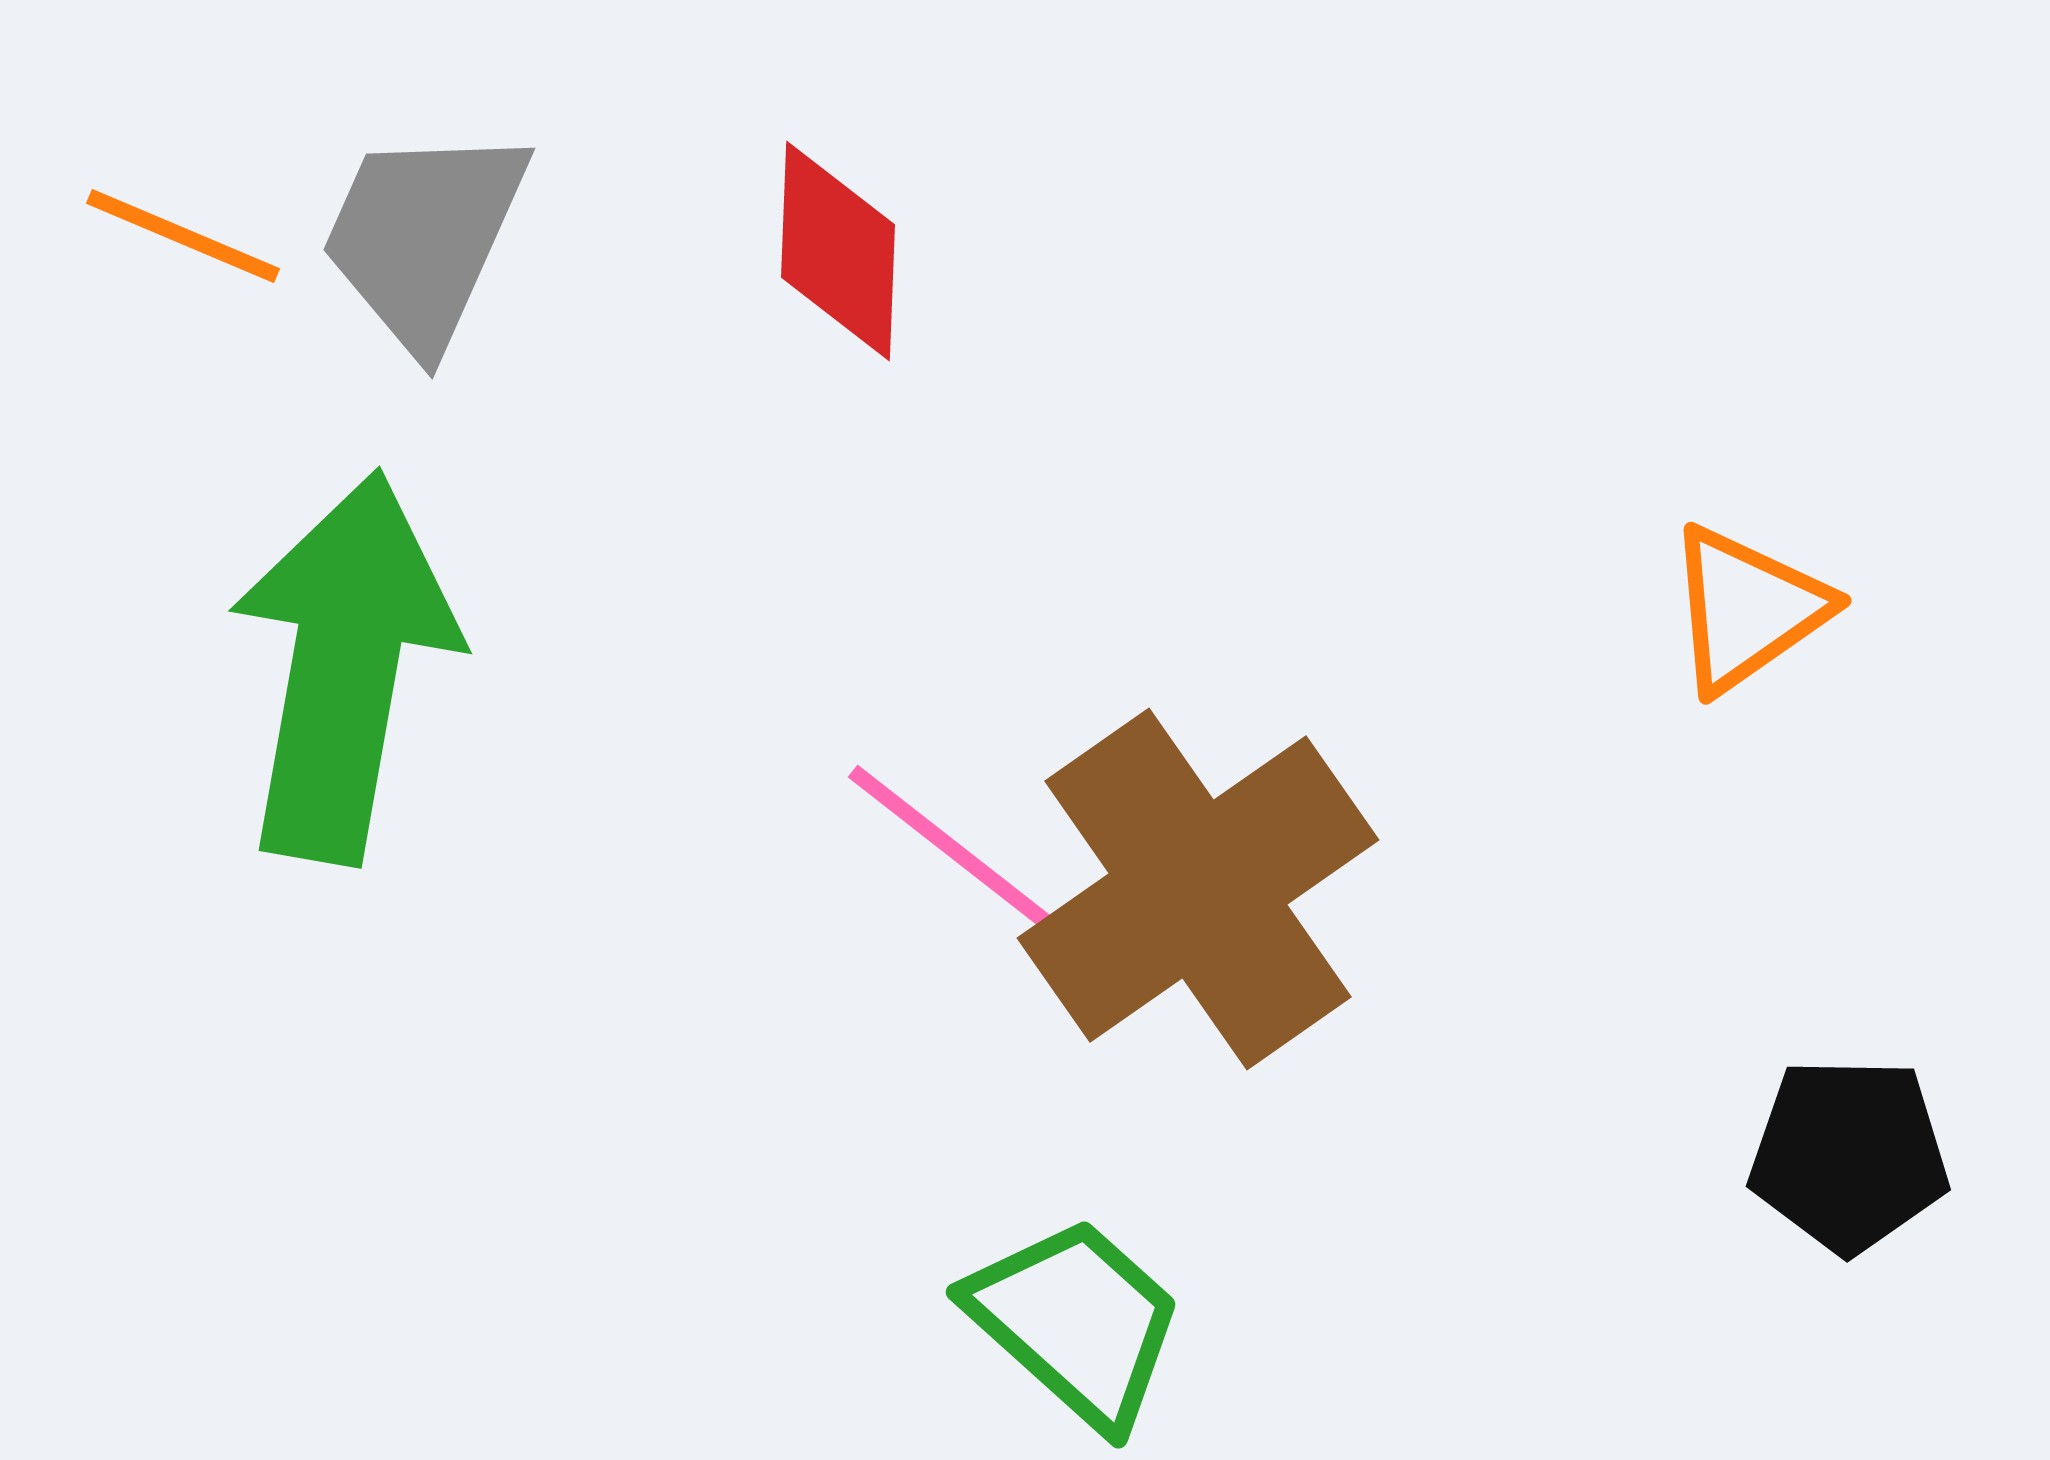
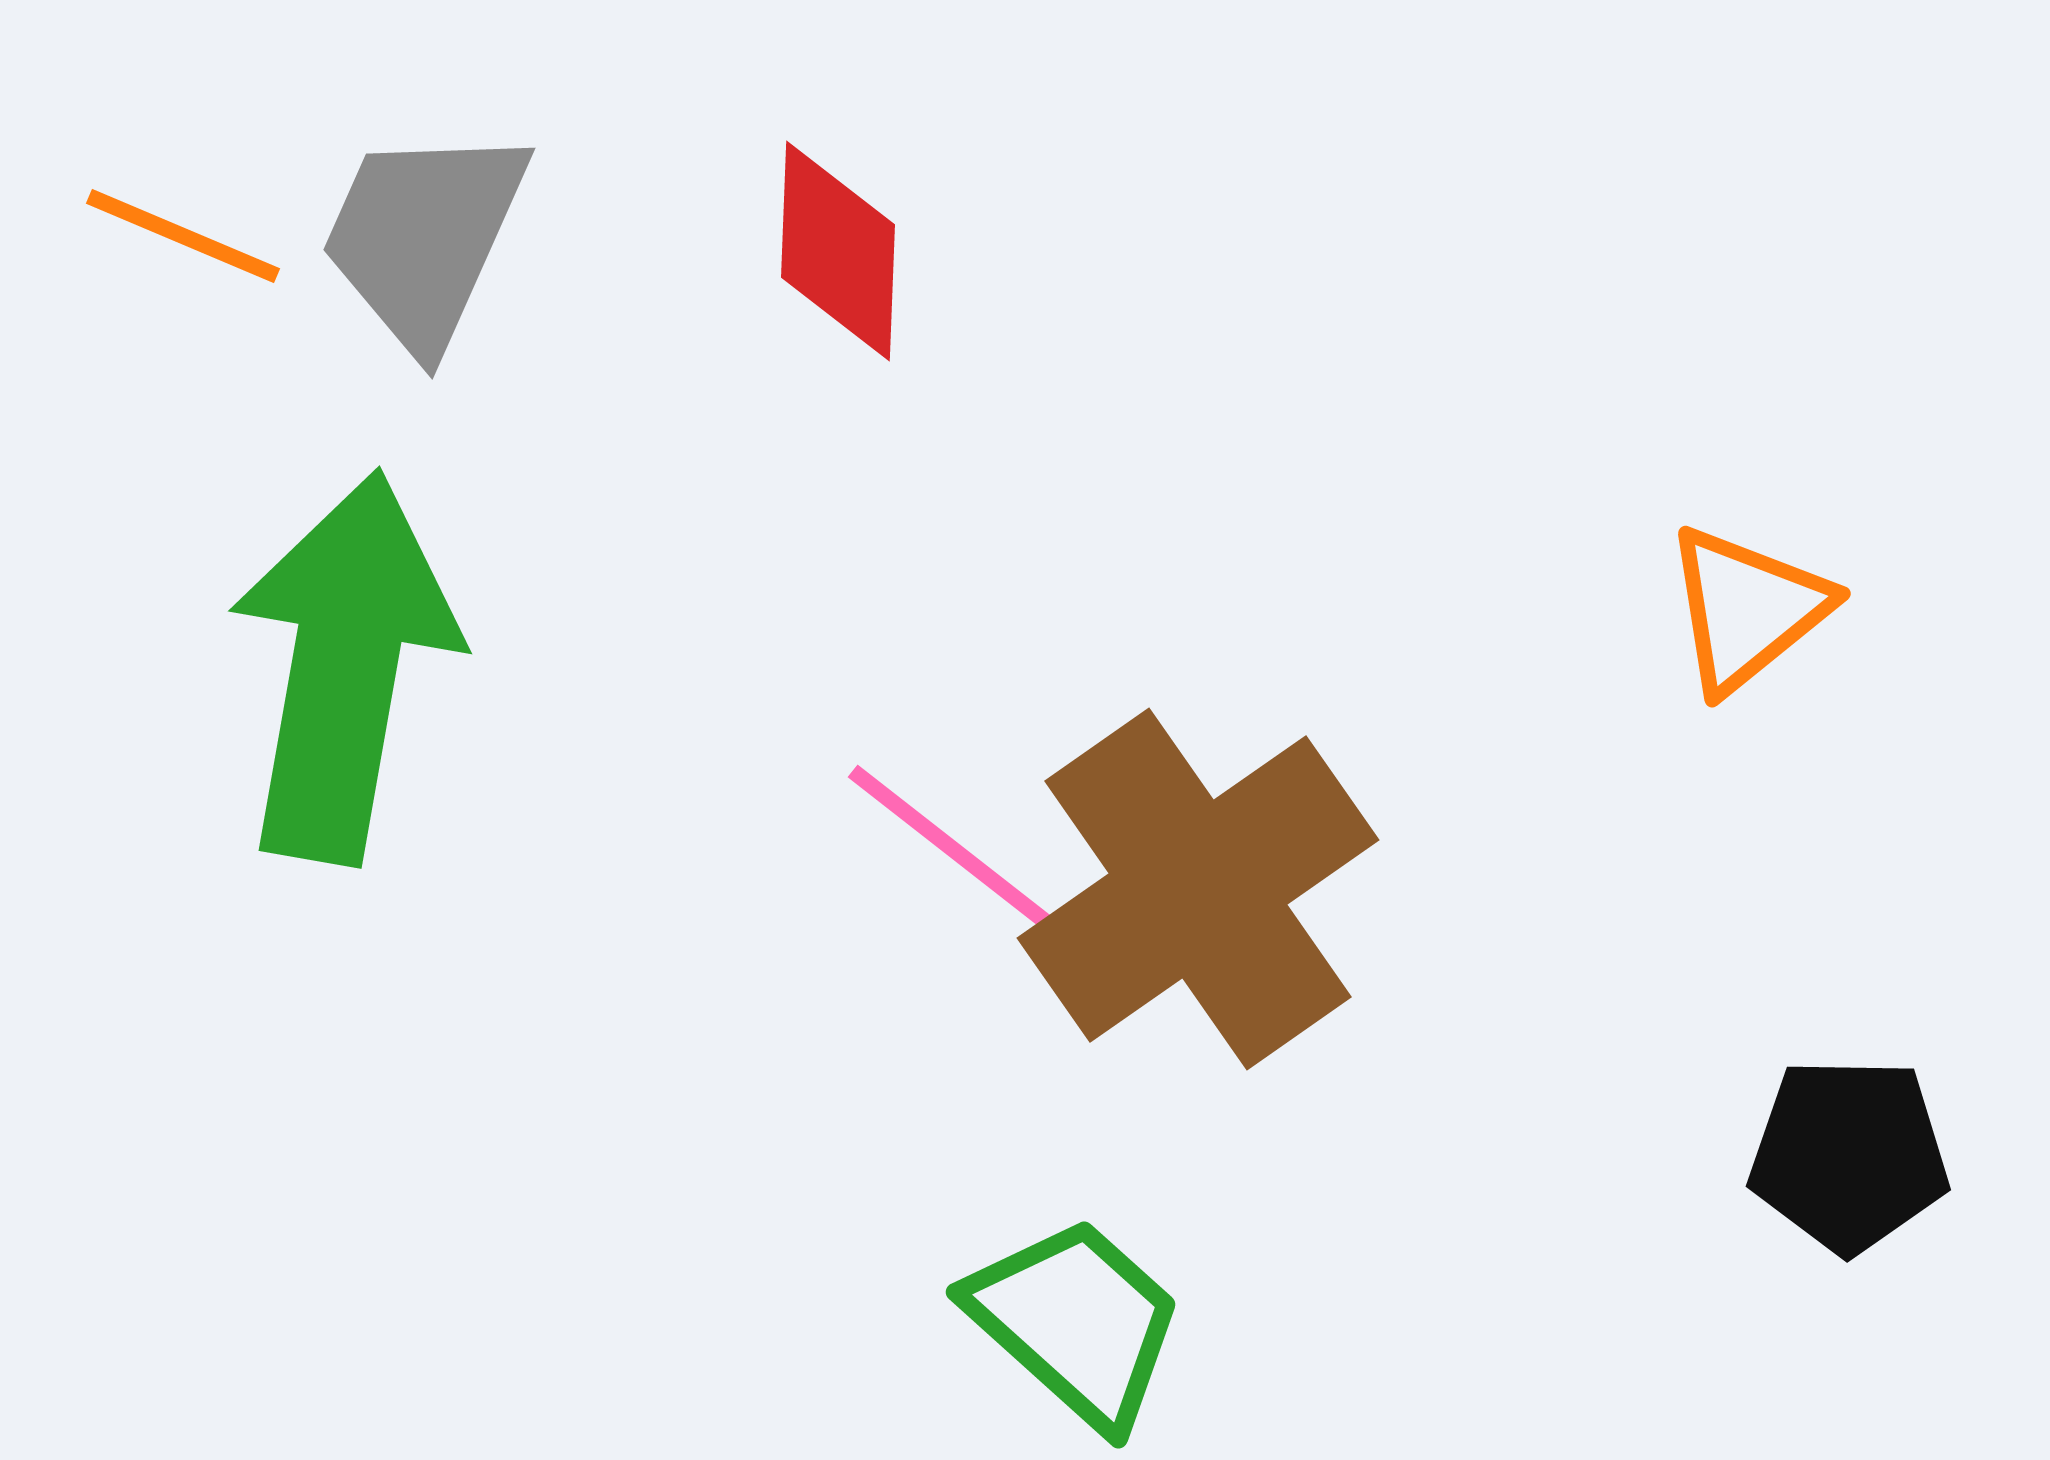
orange triangle: rotated 4 degrees counterclockwise
